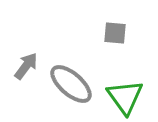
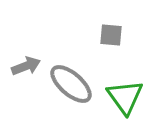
gray square: moved 4 px left, 2 px down
gray arrow: rotated 32 degrees clockwise
